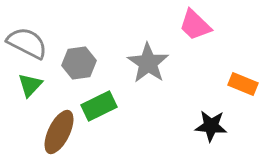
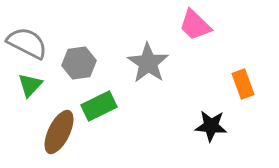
orange rectangle: rotated 48 degrees clockwise
